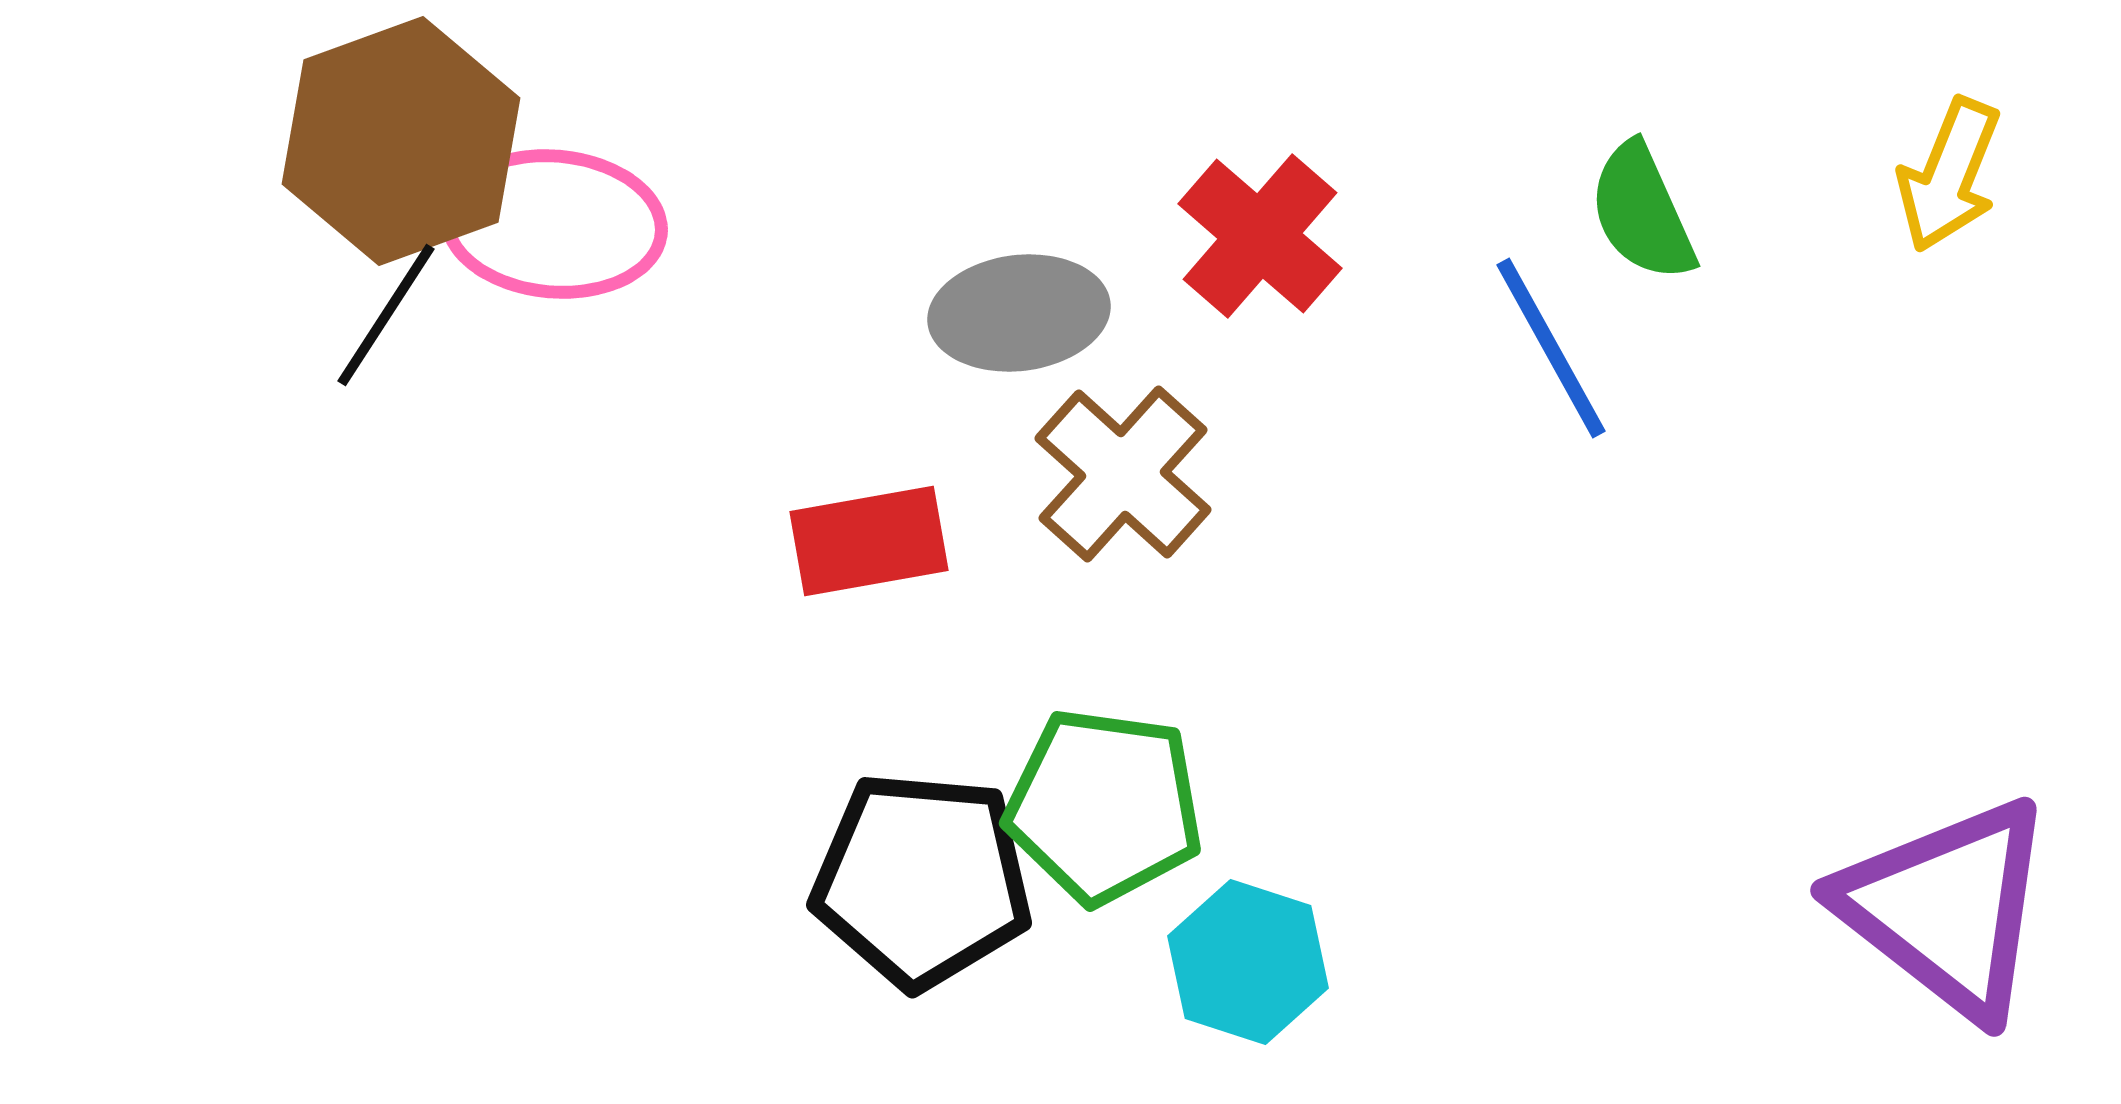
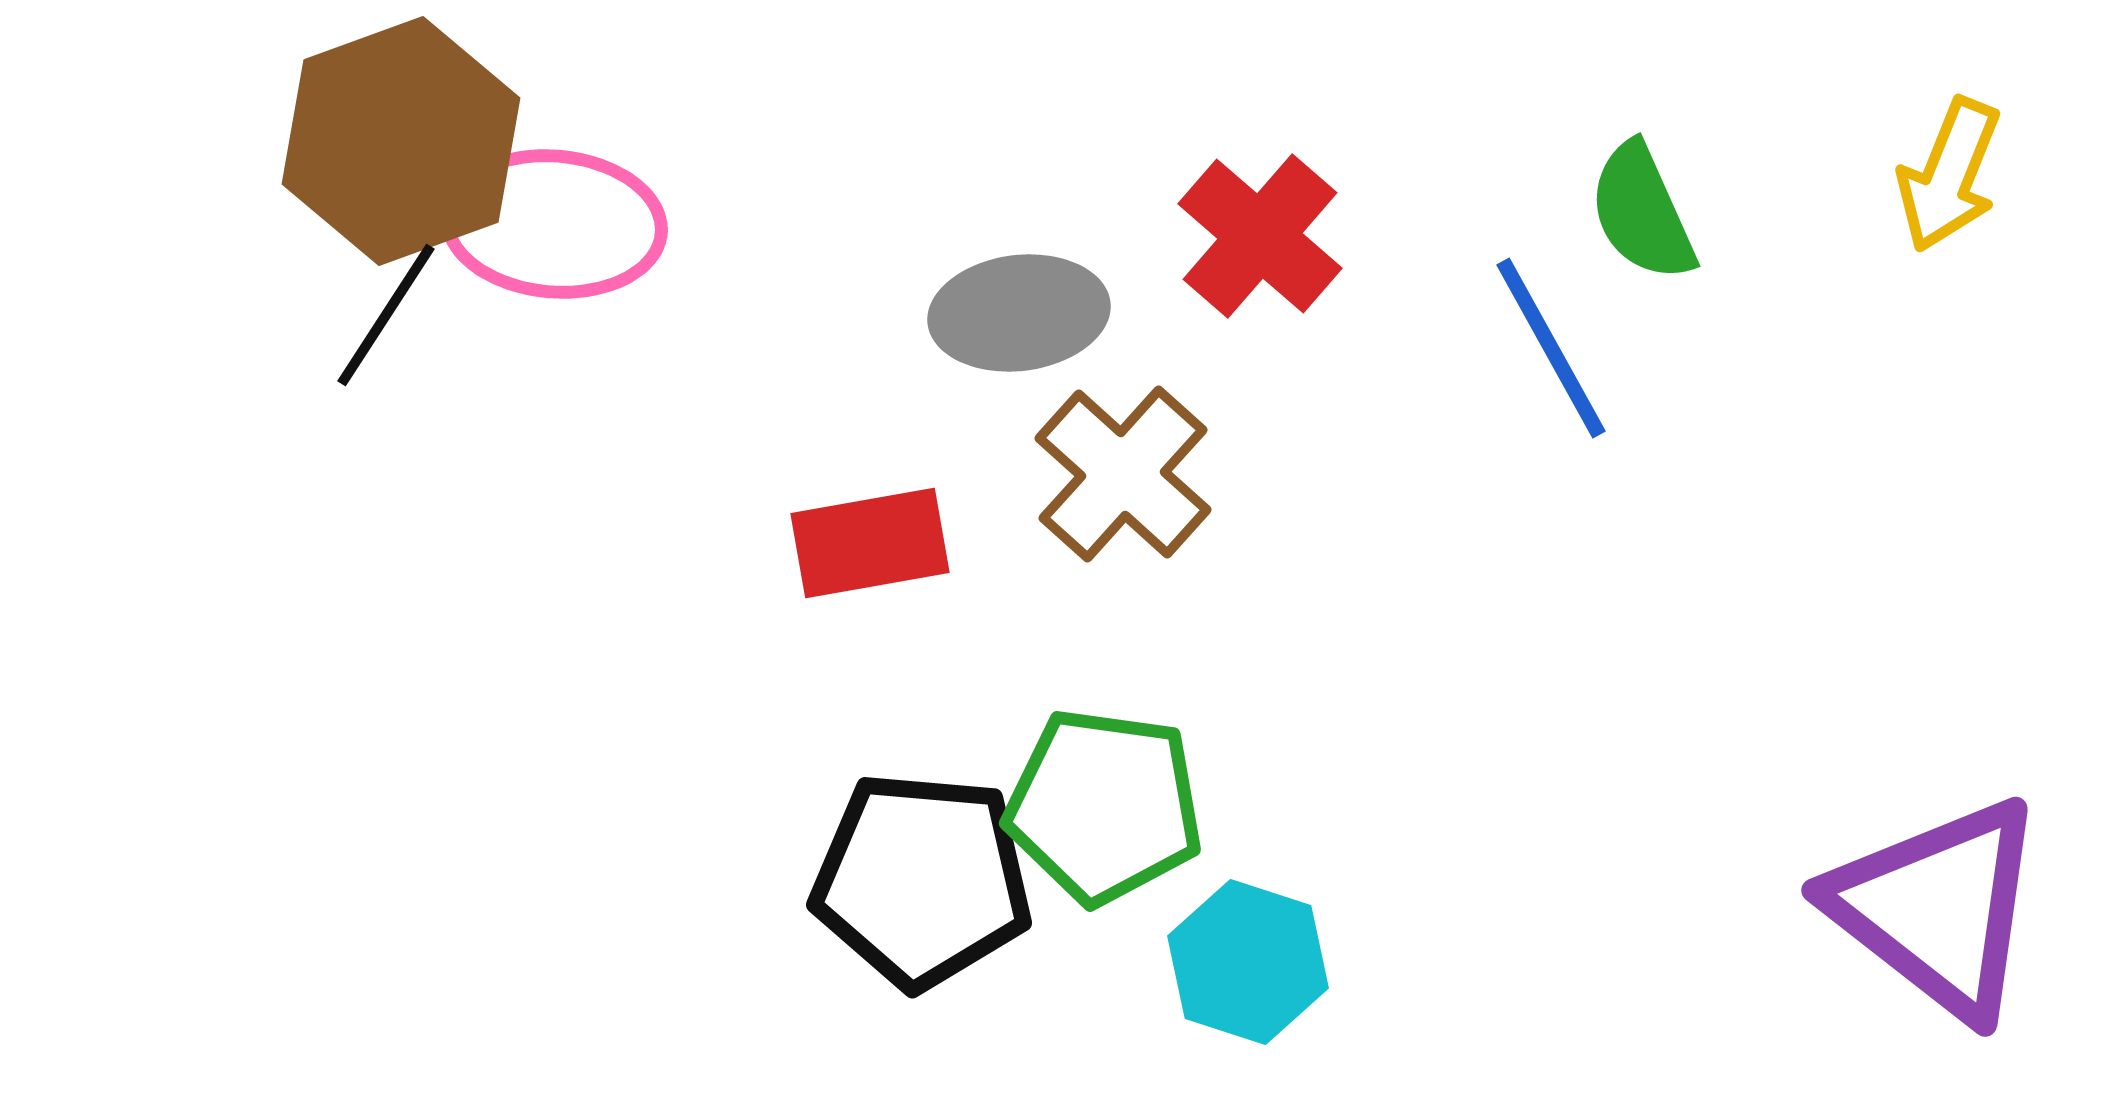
red rectangle: moved 1 px right, 2 px down
purple triangle: moved 9 px left
